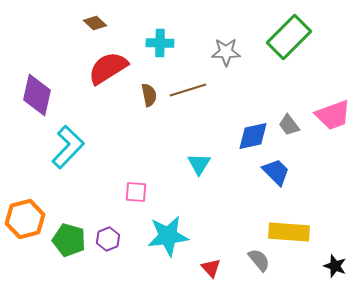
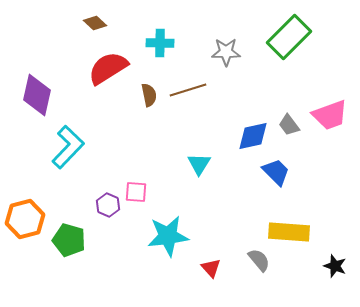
pink trapezoid: moved 3 px left
purple hexagon: moved 34 px up; rotated 15 degrees counterclockwise
